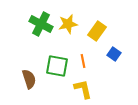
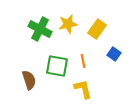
green cross: moved 1 px left, 5 px down
yellow rectangle: moved 2 px up
brown semicircle: moved 1 px down
